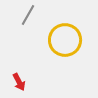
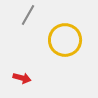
red arrow: moved 3 px right, 4 px up; rotated 48 degrees counterclockwise
